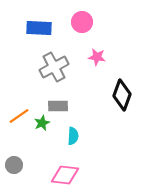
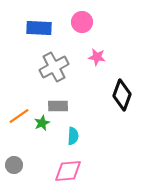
pink diamond: moved 3 px right, 4 px up; rotated 12 degrees counterclockwise
